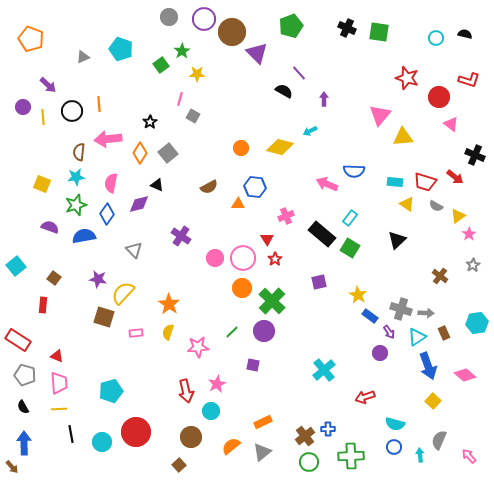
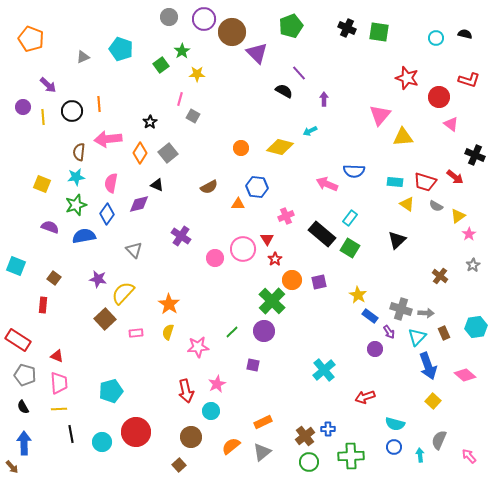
blue hexagon at (255, 187): moved 2 px right
pink circle at (243, 258): moved 9 px up
cyan square at (16, 266): rotated 30 degrees counterclockwise
orange circle at (242, 288): moved 50 px right, 8 px up
brown square at (104, 317): moved 1 px right, 2 px down; rotated 30 degrees clockwise
cyan hexagon at (477, 323): moved 1 px left, 4 px down
cyan triangle at (417, 337): rotated 12 degrees counterclockwise
purple circle at (380, 353): moved 5 px left, 4 px up
